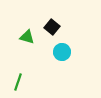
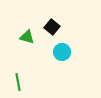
green line: rotated 30 degrees counterclockwise
